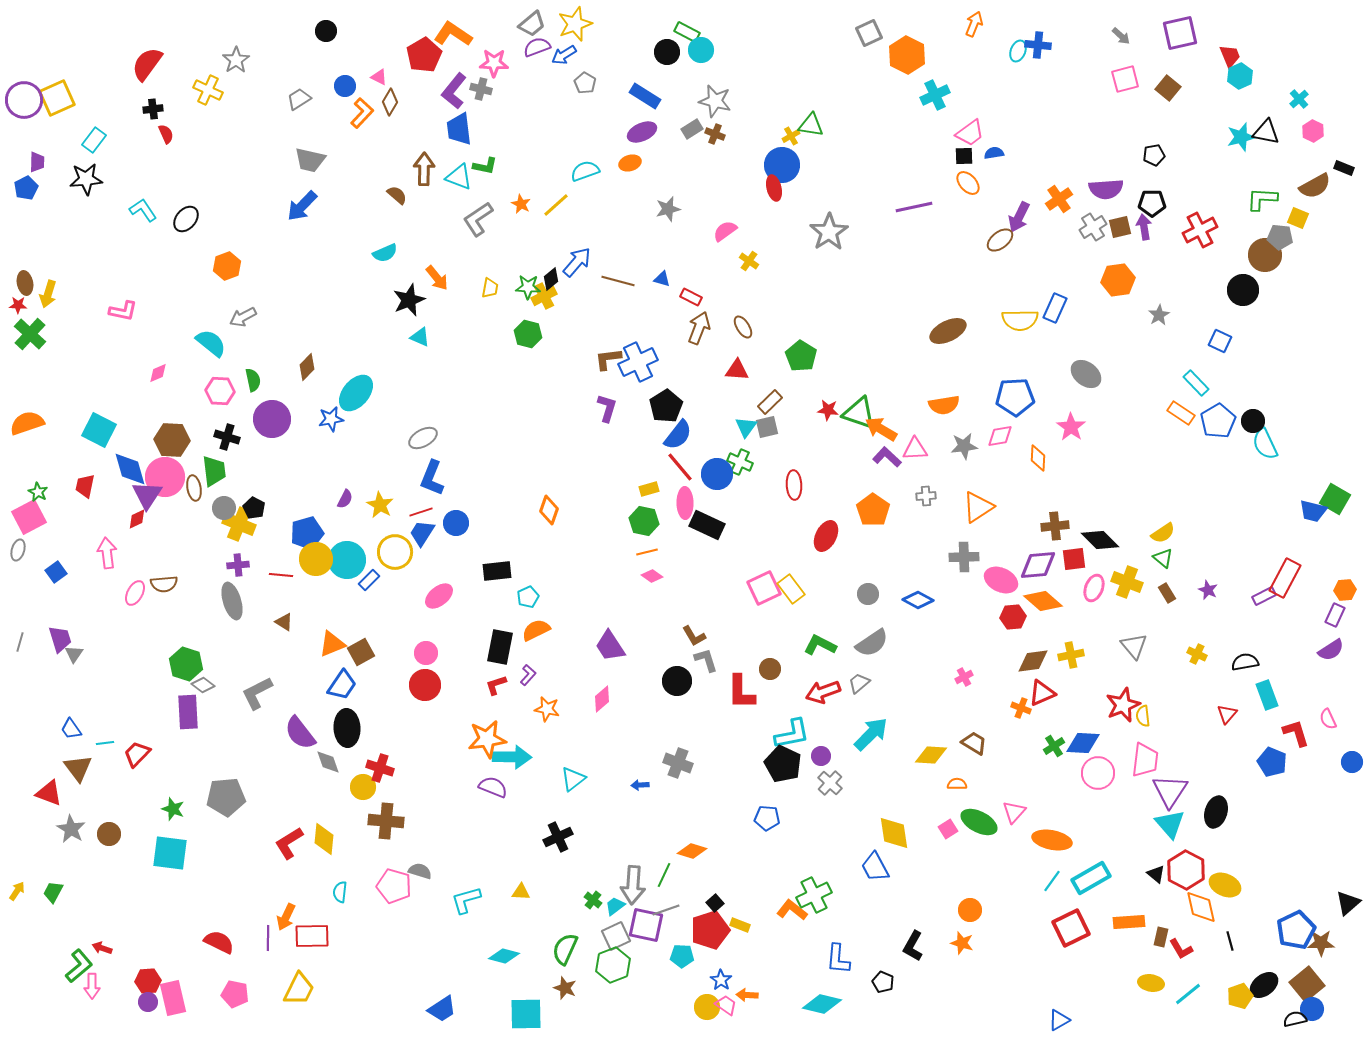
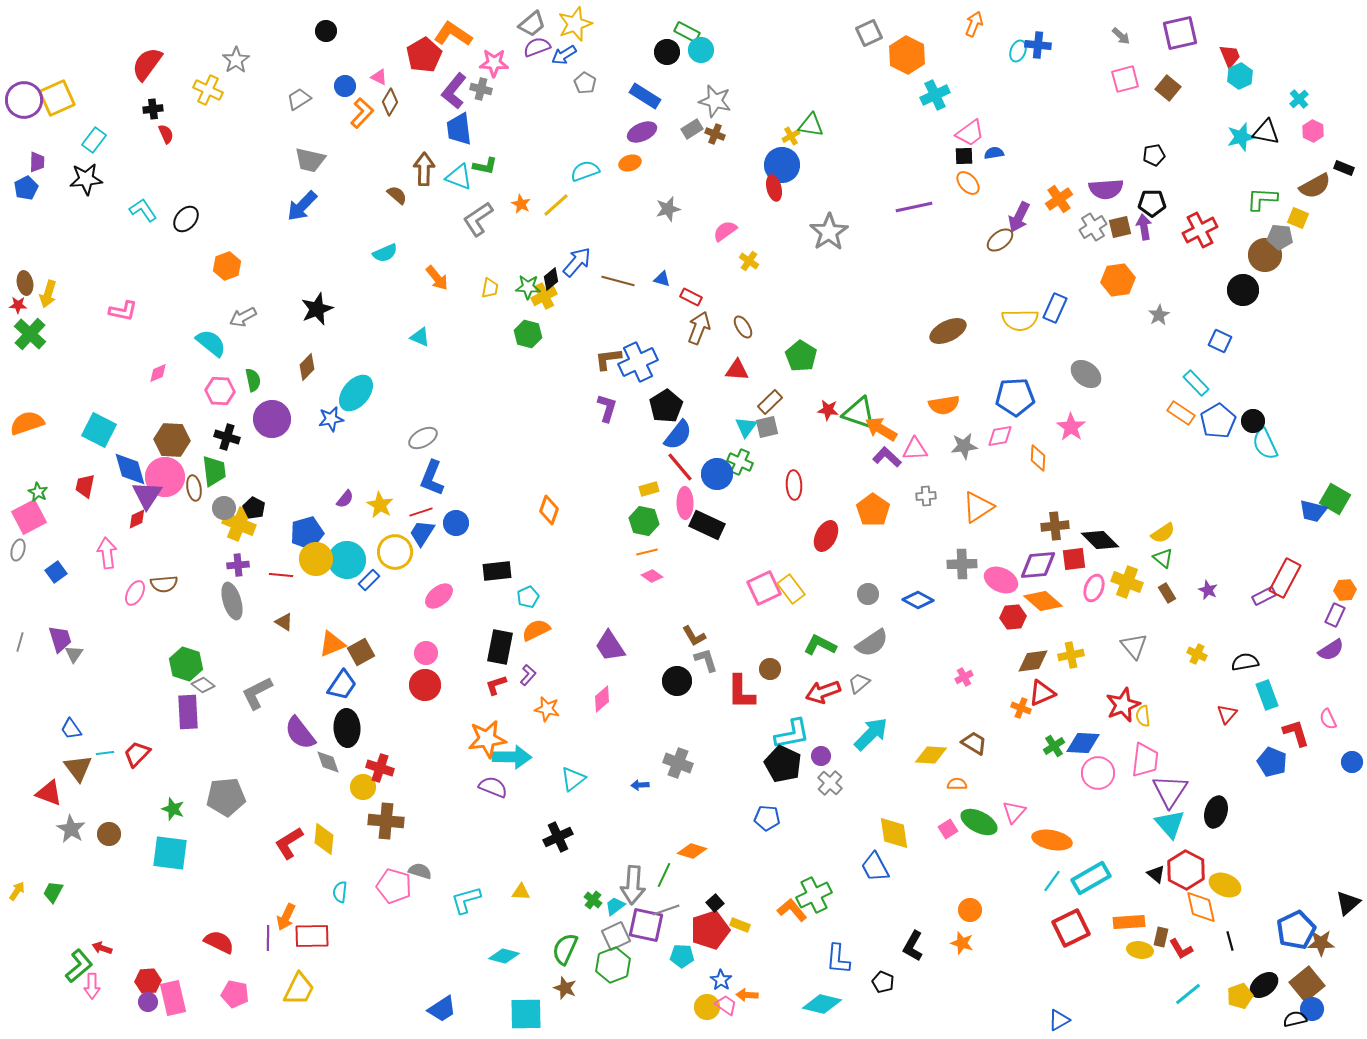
black star at (409, 300): moved 92 px left, 9 px down
purple semicircle at (345, 499): rotated 12 degrees clockwise
gray cross at (964, 557): moved 2 px left, 7 px down
cyan line at (105, 743): moved 10 px down
orange L-shape at (792, 910): rotated 12 degrees clockwise
yellow ellipse at (1151, 983): moved 11 px left, 33 px up
